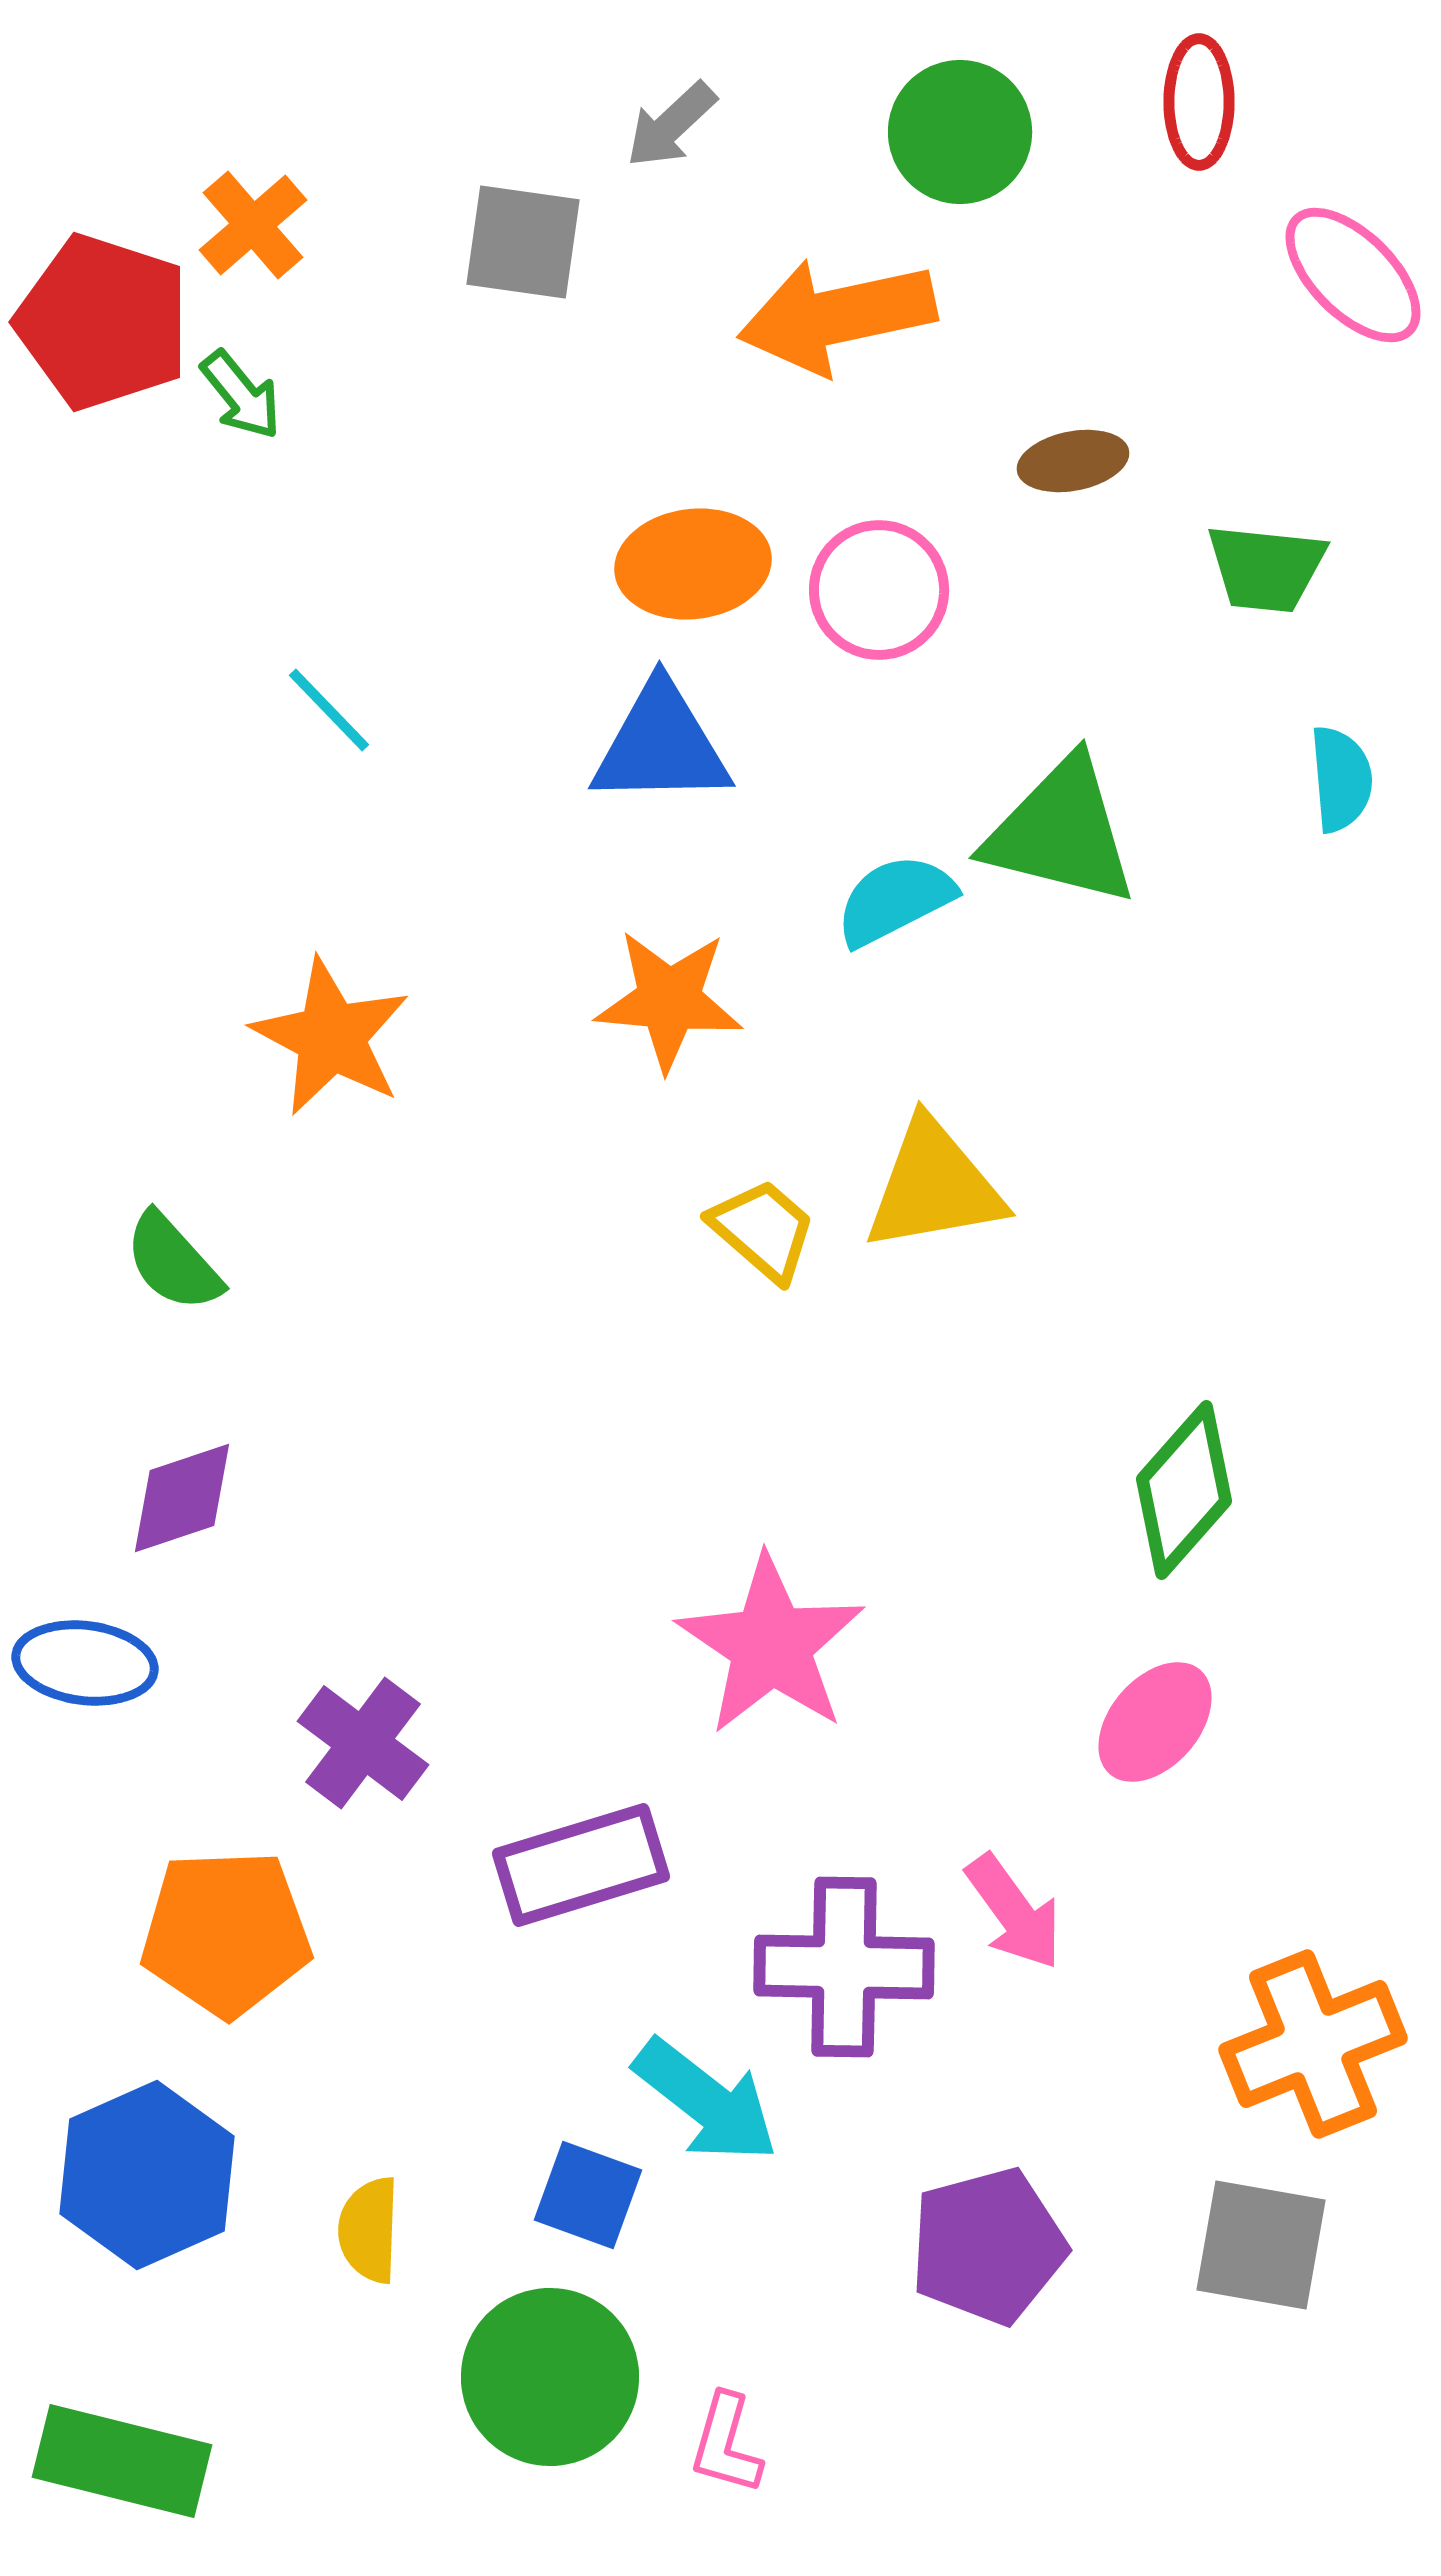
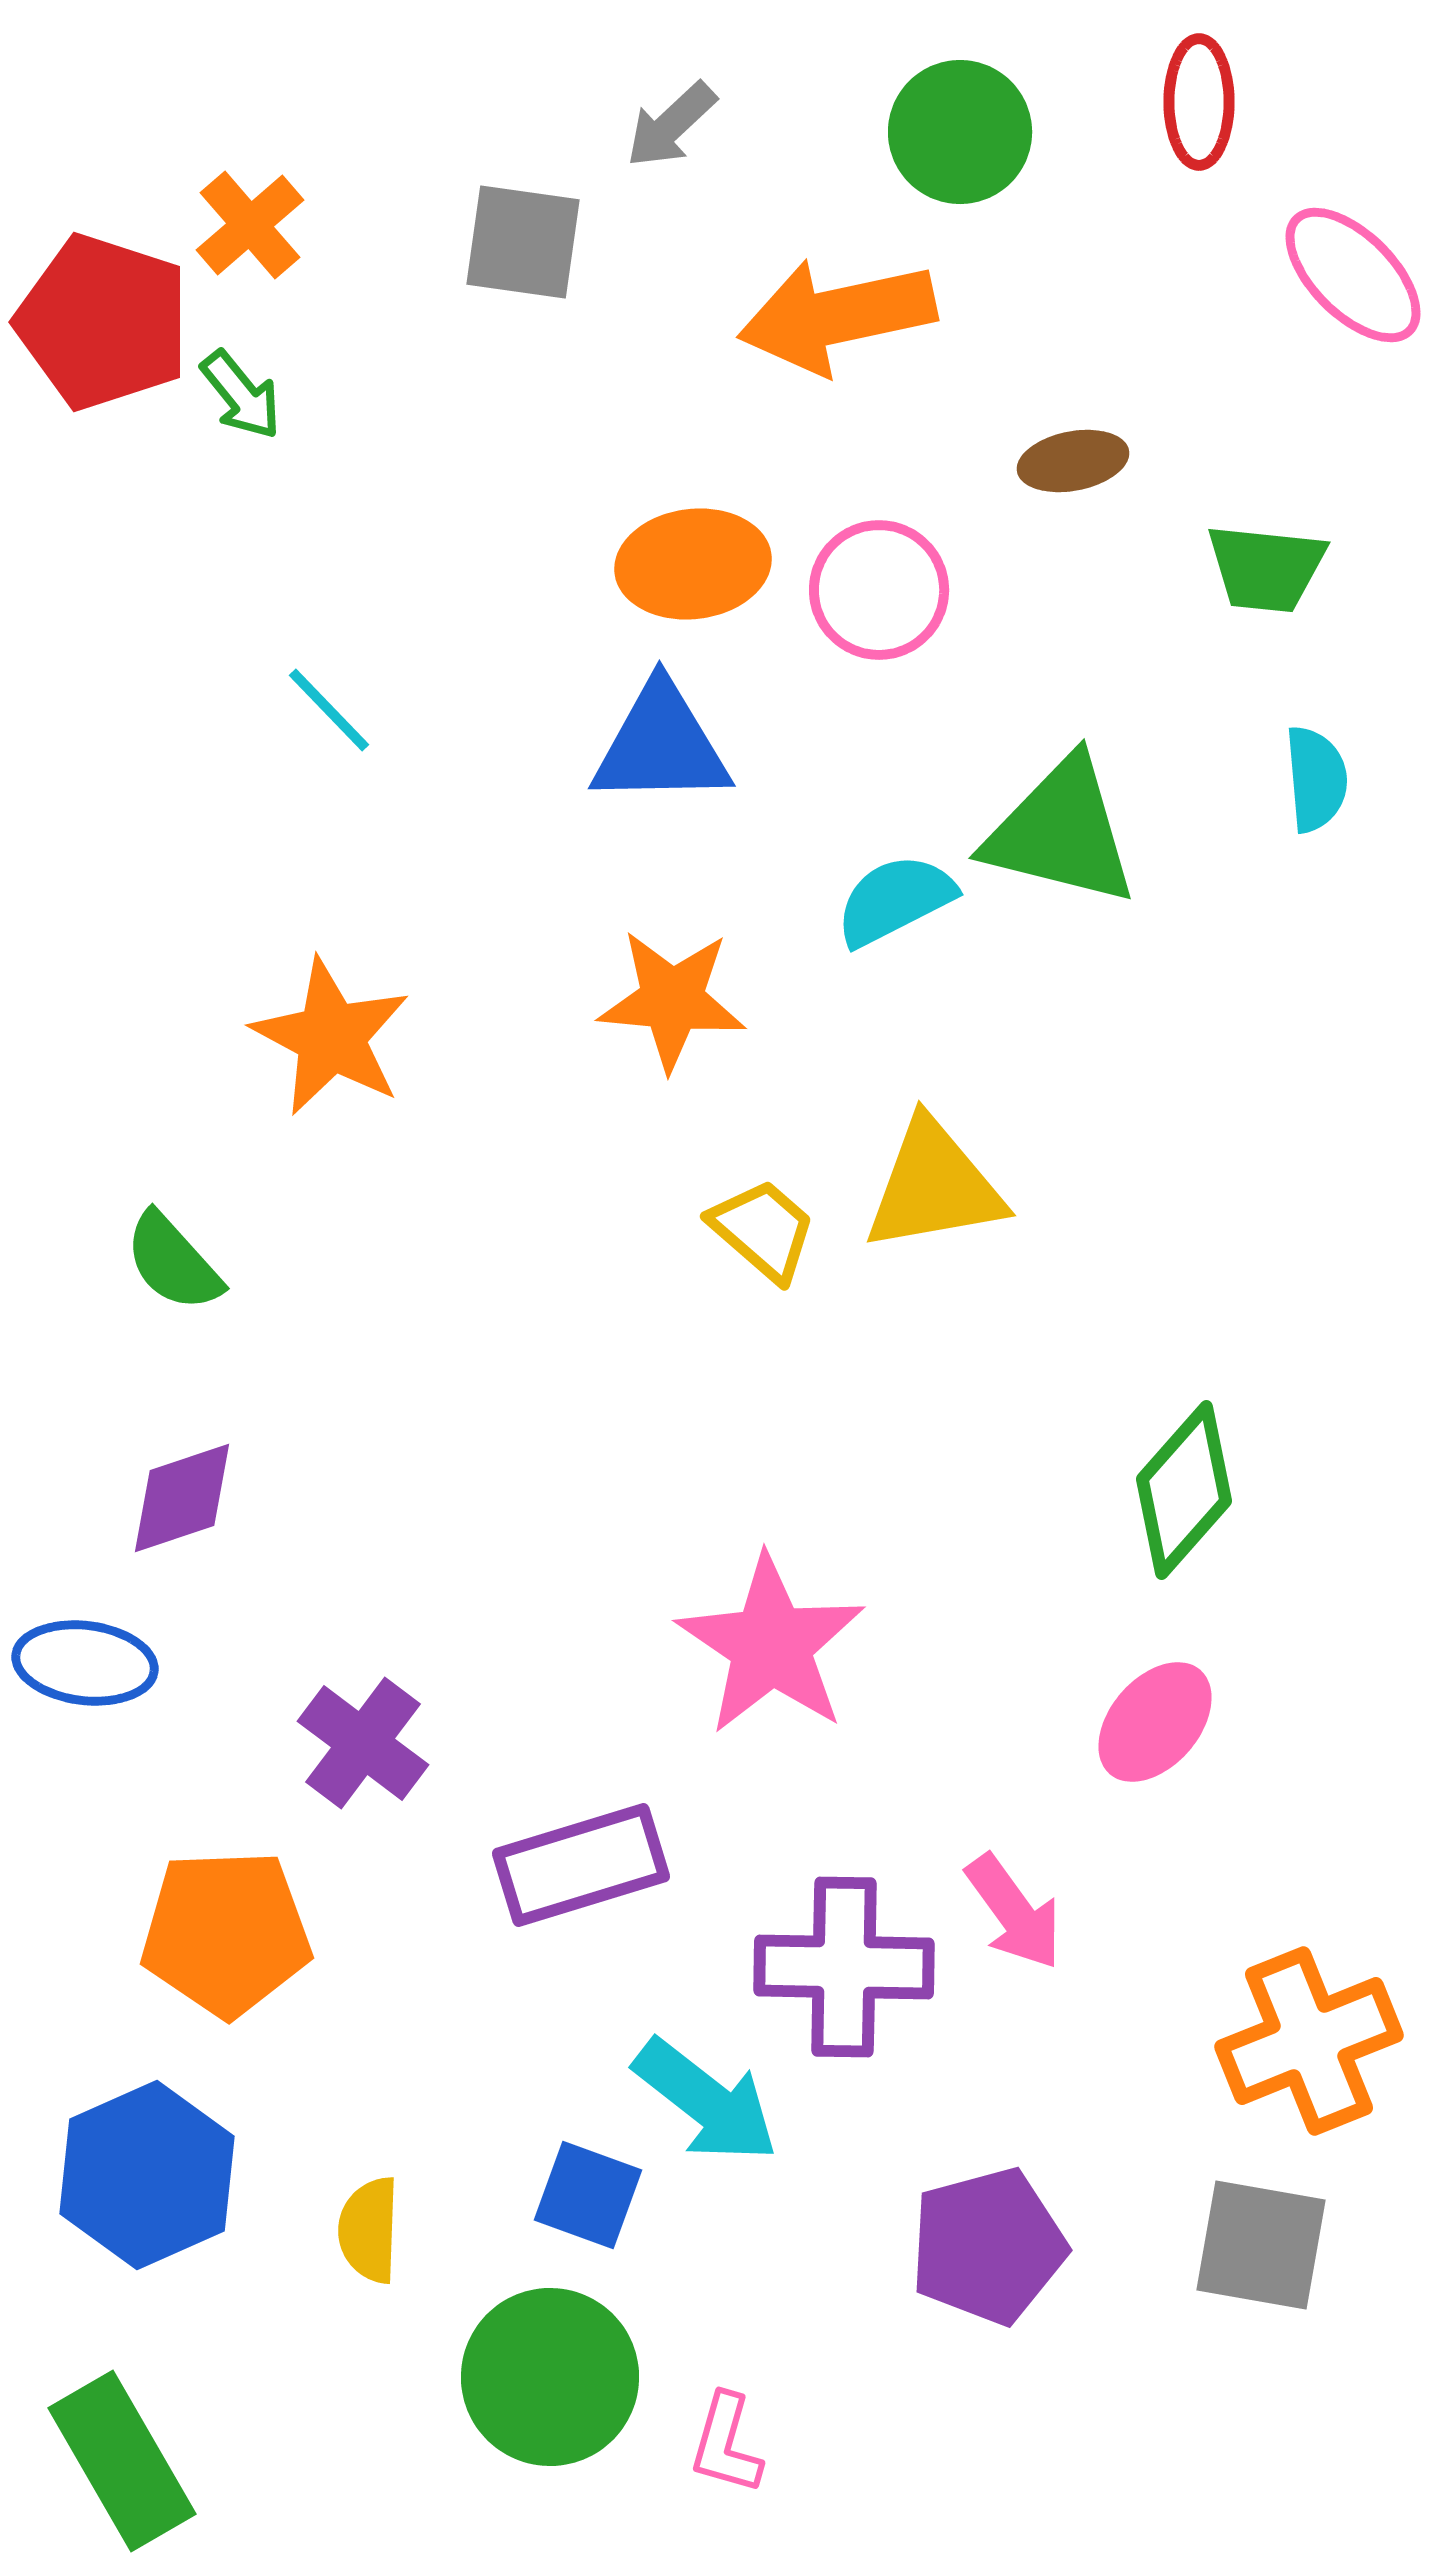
orange cross at (253, 225): moved 3 px left
cyan semicircle at (1341, 779): moved 25 px left
orange star at (669, 1000): moved 3 px right
orange cross at (1313, 2044): moved 4 px left, 3 px up
green rectangle at (122, 2461): rotated 46 degrees clockwise
